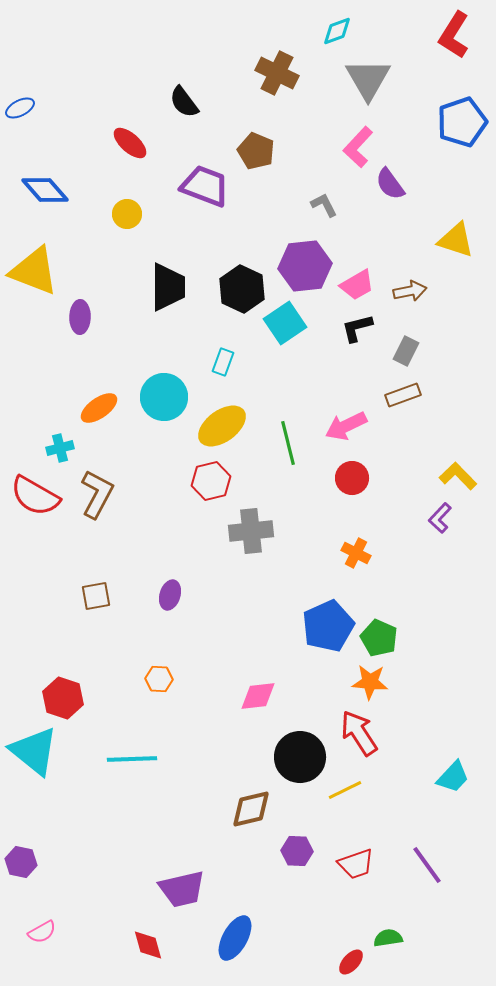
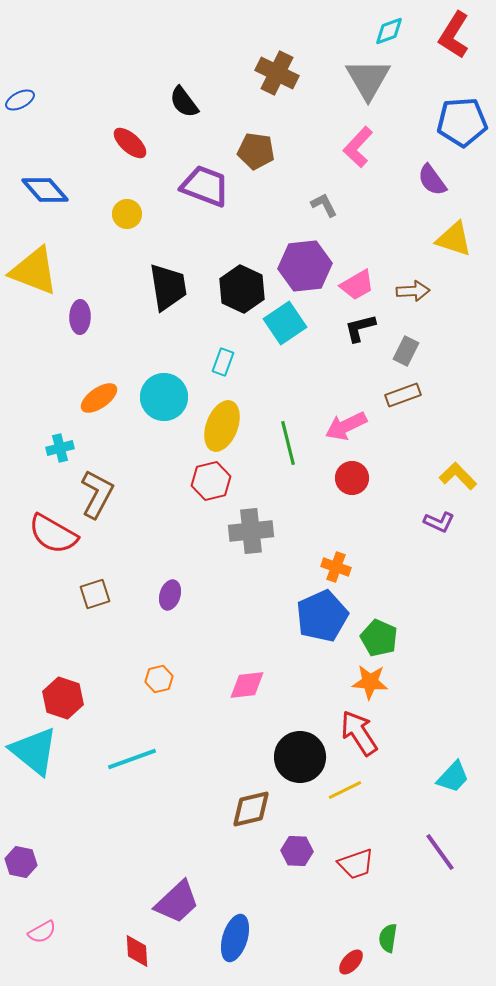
cyan diamond at (337, 31): moved 52 px right
blue ellipse at (20, 108): moved 8 px up
blue pentagon at (462, 122): rotated 15 degrees clockwise
brown pentagon at (256, 151): rotated 15 degrees counterclockwise
purple semicircle at (390, 184): moved 42 px right, 4 px up
yellow triangle at (456, 240): moved 2 px left, 1 px up
black trapezoid at (168, 287): rotated 9 degrees counterclockwise
brown arrow at (410, 291): moved 3 px right; rotated 8 degrees clockwise
black L-shape at (357, 328): moved 3 px right
orange ellipse at (99, 408): moved 10 px up
yellow ellipse at (222, 426): rotated 33 degrees counterclockwise
red semicircle at (35, 496): moved 18 px right, 38 px down
purple L-shape at (440, 518): moved 1 px left, 4 px down; rotated 108 degrees counterclockwise
orange cross at (356, 553): moved 20 px left, 14 px down; rotated 8 degrees counterclockwise
brown square at (96, 596): moved 1 px left, 2 px up; rotated 8 degrees counterclockwise
blue pentagon at (328, 626): moved 6 px left, 10 px up
orange hexagon at (159, 679): rotated 16 degrees counterclockwise
pink diamond at (258, 696): moved 11 px left, 11 px up
cyan line at (132, 759): rotated 18 degrees counterclockwise
purple line at (427, 865): moved 13 px right, 13 px up
purple trapezoid at (182, 889): moved 5 px left, 13 px down; rotated 30 degrees counterclockwise
blue ellipse at (235, 938): rotated 12 degrees counterclockwise
green semicircle at (388, 938): rotated 72 degrees counterclockwise
red diamond at (148, 945): moved 11 px left, 6 px down; rotated 12 degrees clockwise
